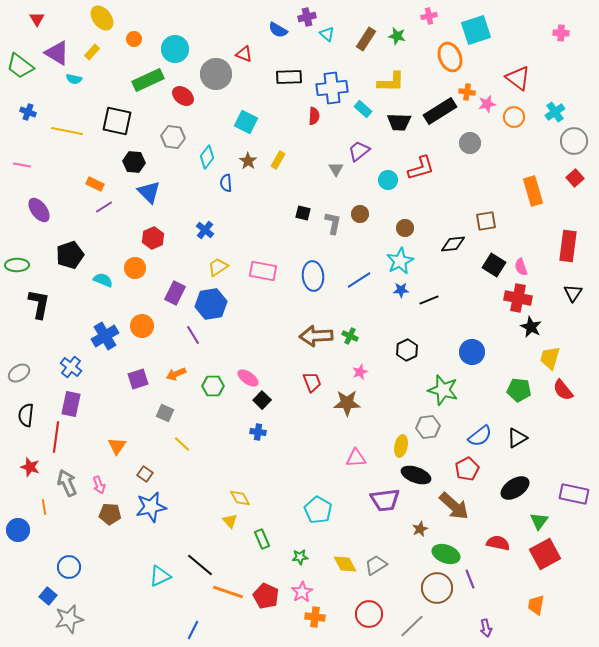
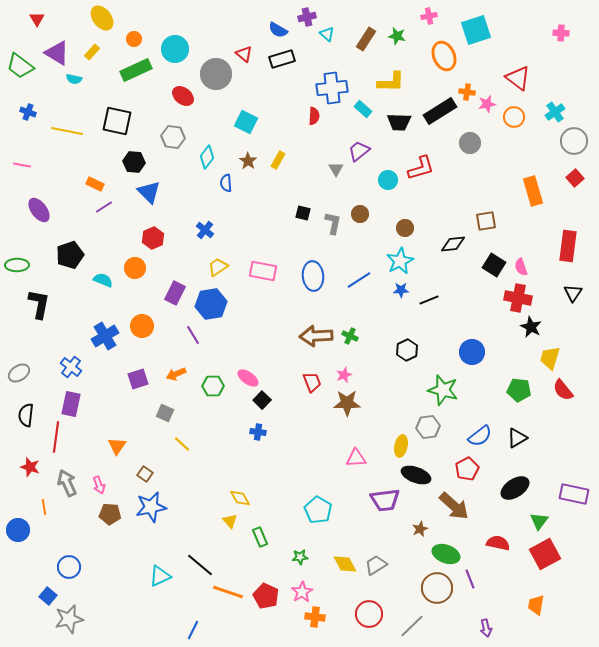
red triangle at (244, 54): rotated 18 degrees clockwise
orange ellipse at (450, 57): moved 6 px left, 1 px up
black rectangle at (289, 77): moved 7 px left, 18 px up; rotated 15 degrees counterclockwise
green rectangle at (148, 80): moved 12 px left, 10 px up
pink star at (360, 372): moved 16 px left, 3 px down
green rectangle at (262, 539): moved 2 px left, 2 px up
